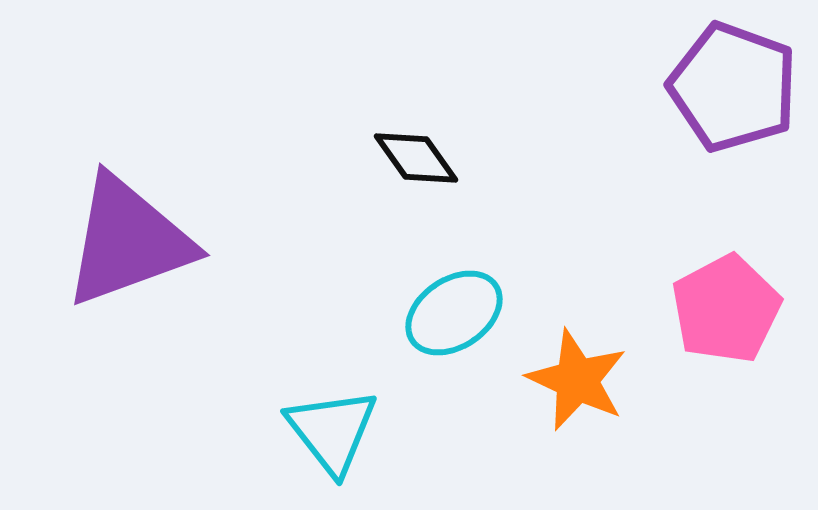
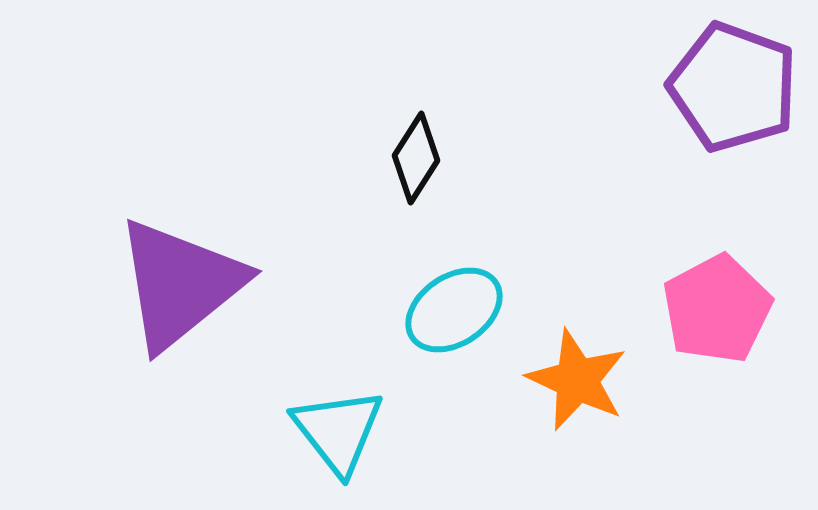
black diamond: rotated 68 degrees clockwise
purple triangle: moved 52 px right, 43 px down; rotated 19 degrees counterclockwise
pink pentagon: moved 9 px left
cyan ellipse: moved 3 px up
cyan triangle: moved 6 px right
